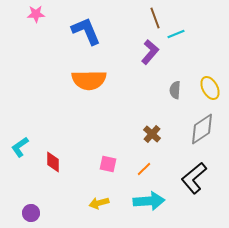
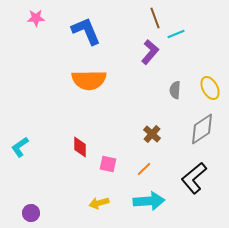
pink star: moved 4 px down
red diamond: moved 27 px right, 15 px up
